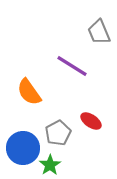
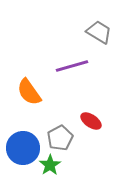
gray trapezoid: rotated 144 degrees clockwise
purple line: rotated 48 degrees counterclockwise
gray pentagon: moved 2 px right, 5 px down
